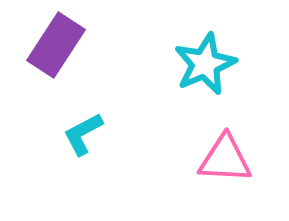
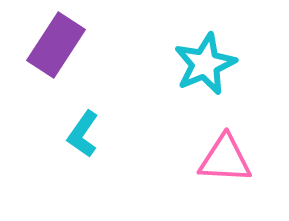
cyan L-shape: rotated 27 degrees counterclockwise
